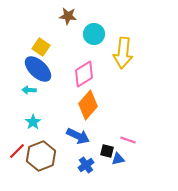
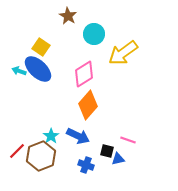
brown star: rotated 24 degrees clockwise
yellow arrow: rotated 48 degrees clockwise
cyan arrow: moved 10 px left, 19 px up; rotated 16 degrees clockwise
cyan star: moved 18 px right, 14 px down
blue cross: rotated 35 degrees counterclockwise
